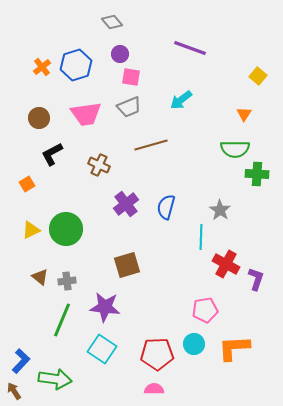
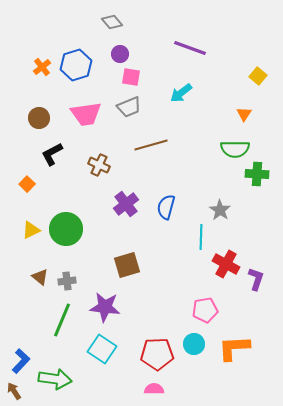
cyan arrow: moved 7 px up
orange square: rotated 14 degrees counterclockwise
